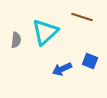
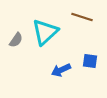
gray semicircle: rotated 28 degrees clockwise
blue square: rotated 14 degrees counterclockwise
blue arrow: moved 1 px left, 1 px down
